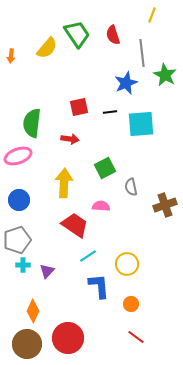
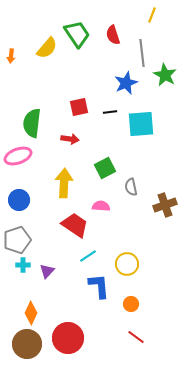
orange diamond: moved 2 px left, 2 px down
